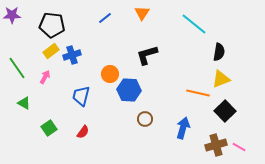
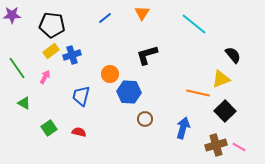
black semicircle: moved 14 px right, 3 px down; rotated 48 degrees counterclockwise
blue hexagon: moved 2 px down
red semicircle: moved 4 px left; rotated 112 degrees counterclockwise
